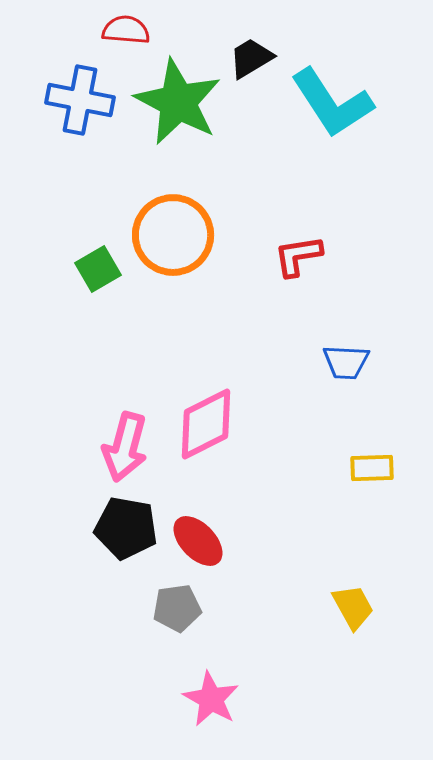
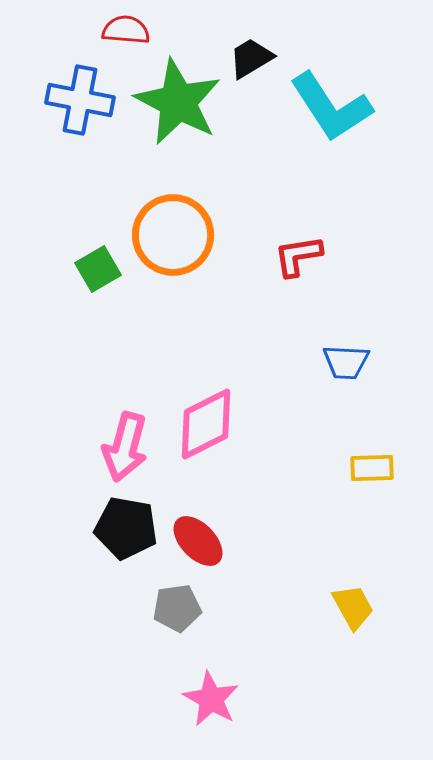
cyan L-shape: moved 1 px left, 4 px down
